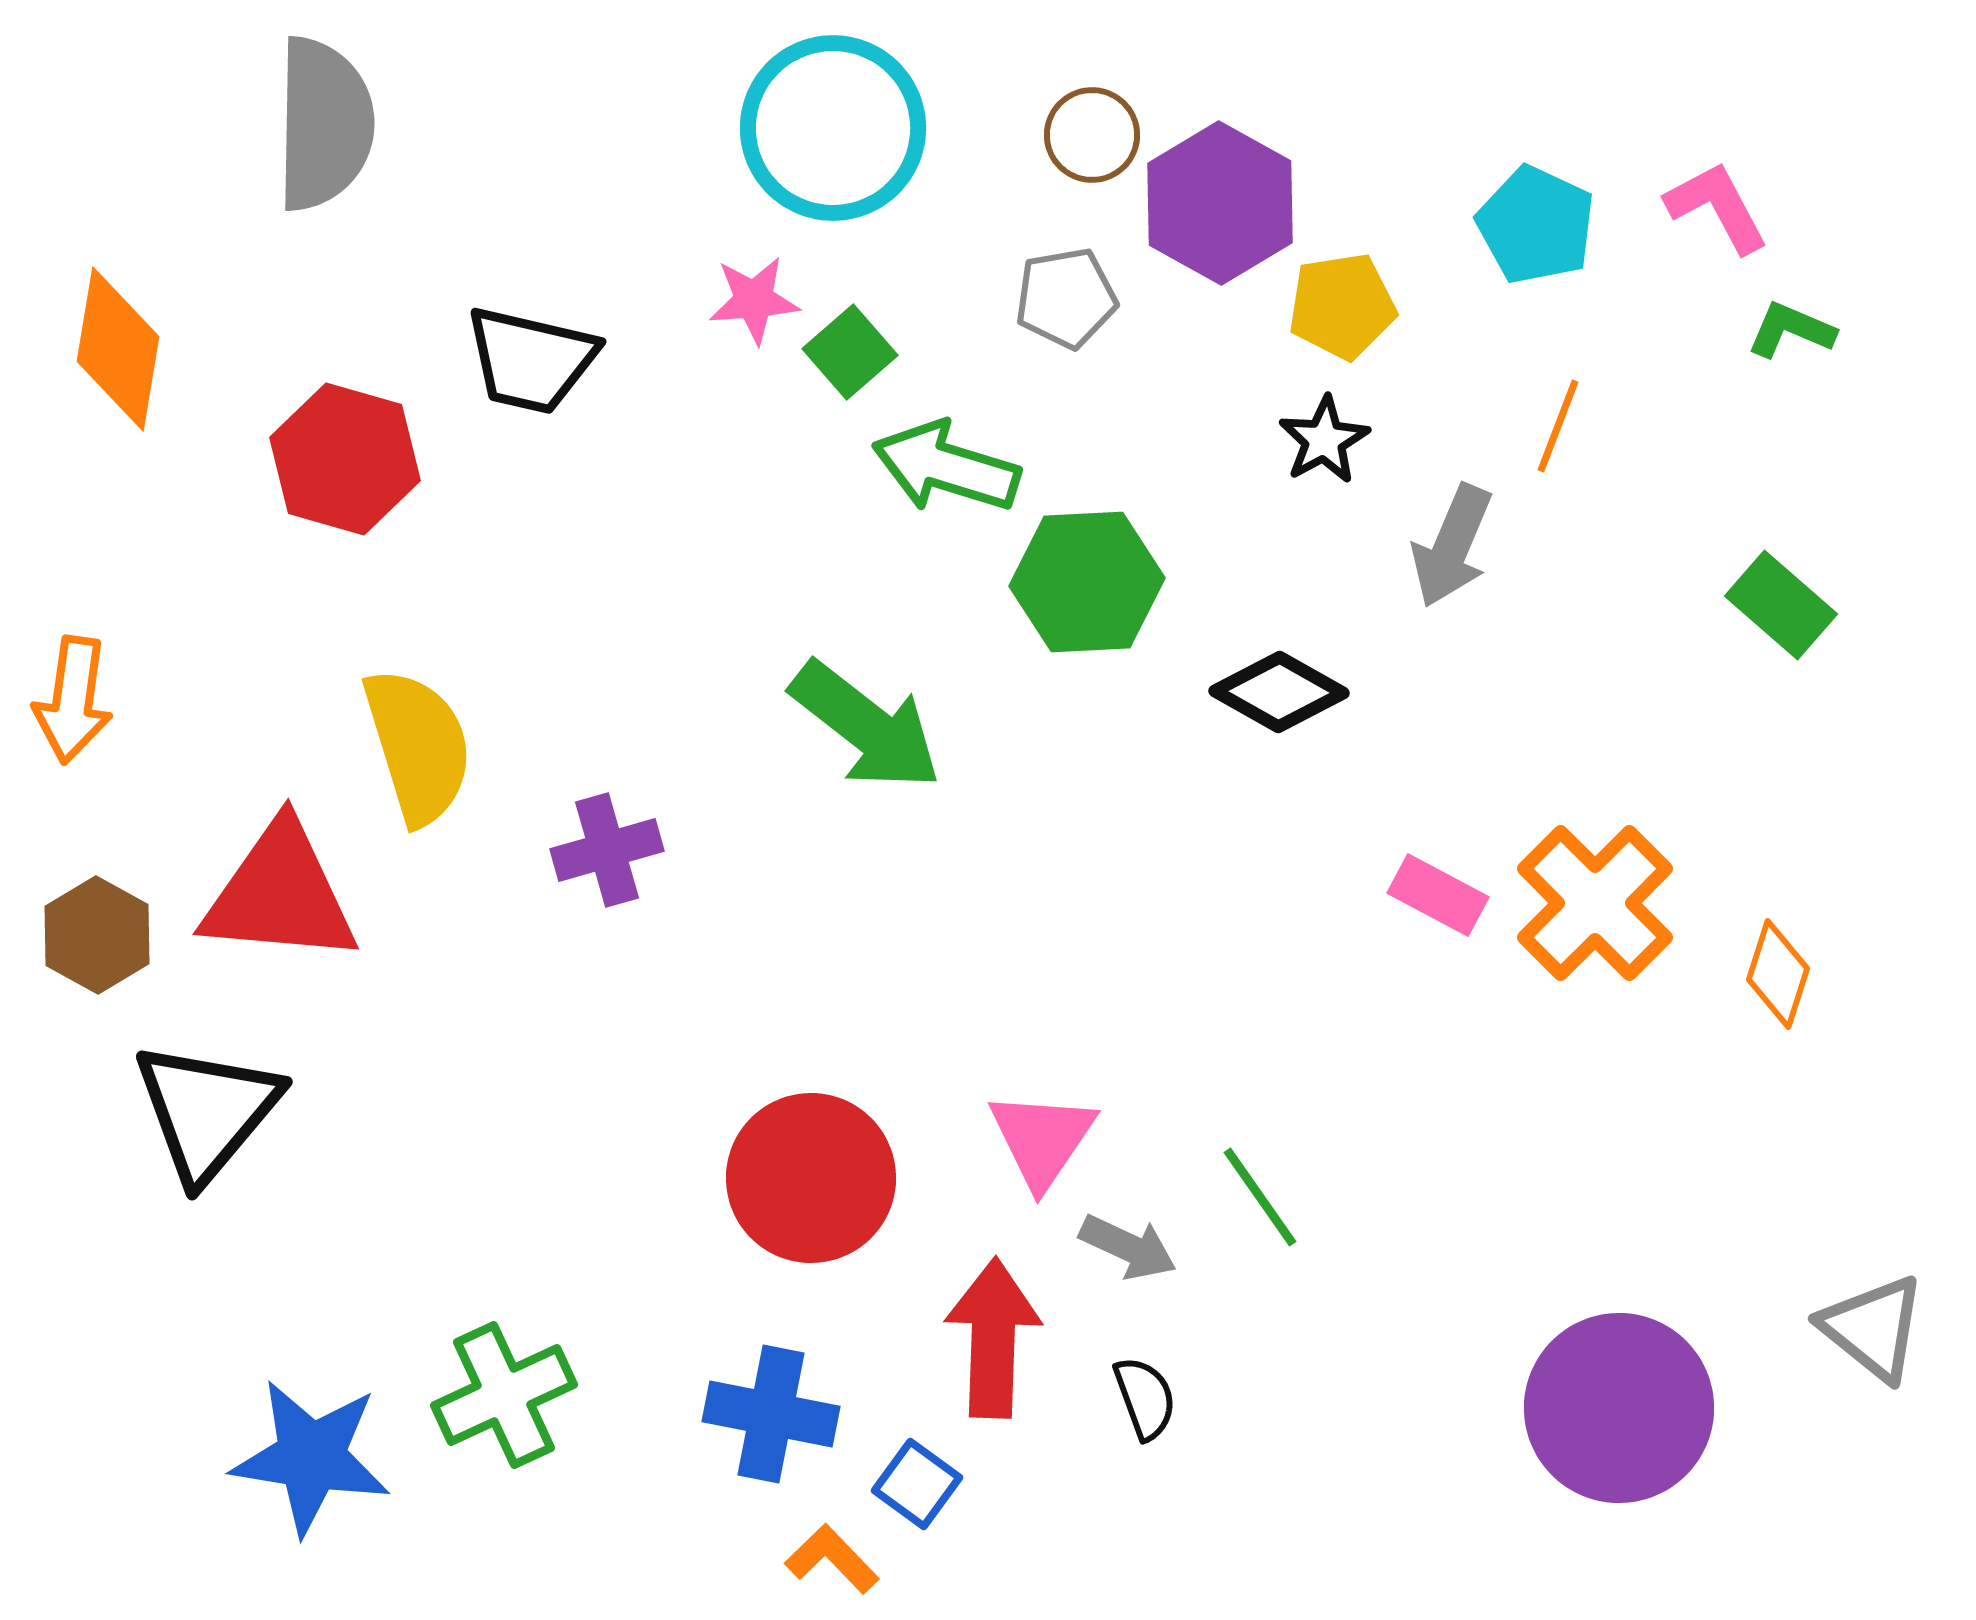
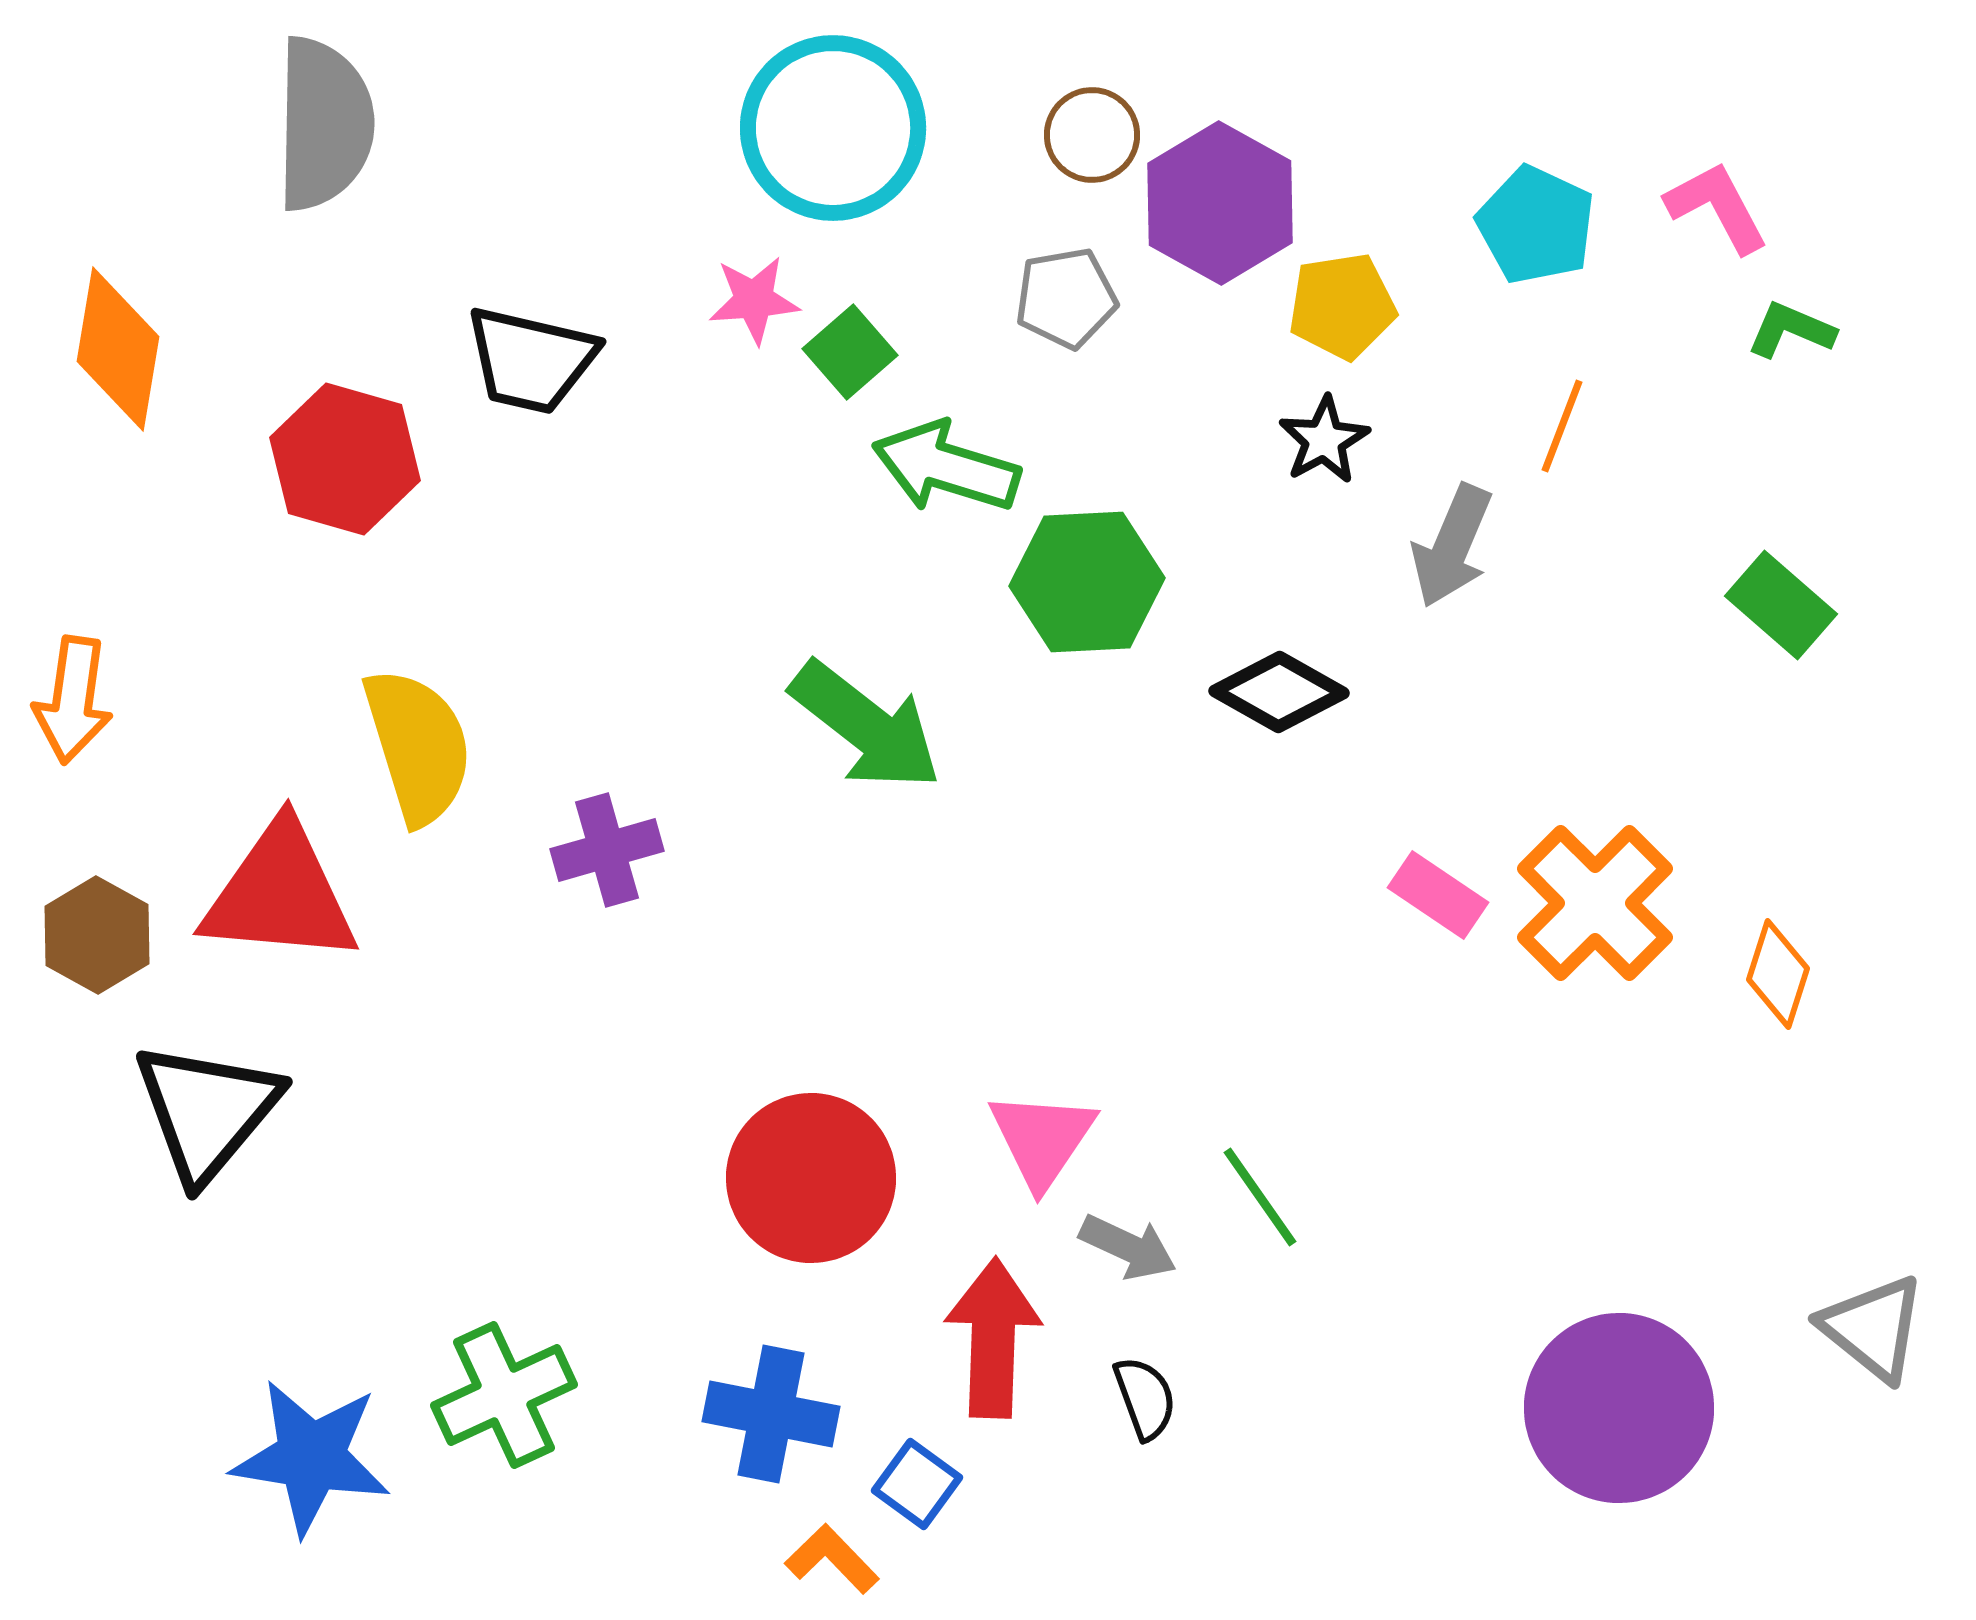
orange line at (1558, 426): moved 4 px right
pink rectangle at (1438, 895): rotated 6 degrees clockwise
